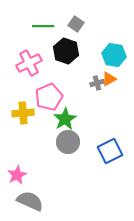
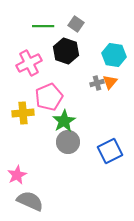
orange triangle: moved 1 px right, 3 px down; rotated 21 degrees counterclockwise
green star: moved 1 px left, 2 px down
